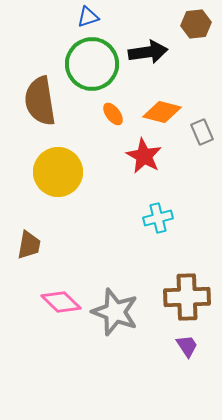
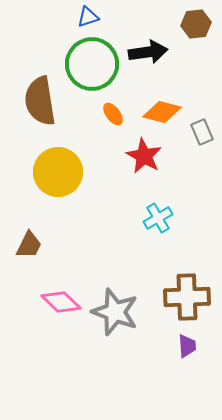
cyan cross: rotated 16 degrees counterclockwise
brown trapezoid: rotated 16 degrees clockwise
purple trapezoid: rotated 30 degrees clockwise
